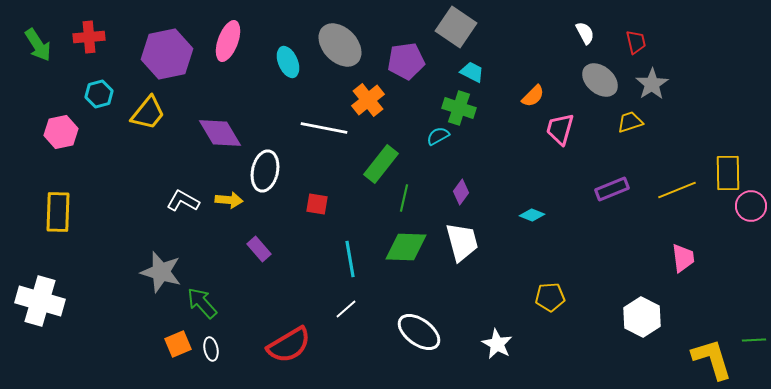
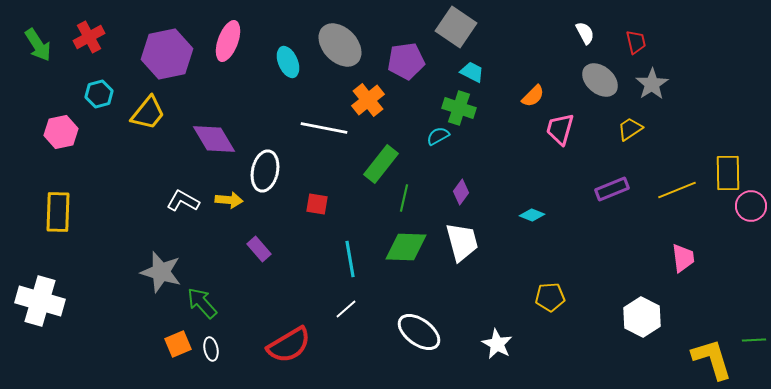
red cross at (89, 37): rotated 24 degrees counterclockwise
yellow trapezoid at (630, 122): moved 7 px down; rotated 16 degrees counterclockwise
purple diamond at (220, 133): moved 6 px left, 6 px down
